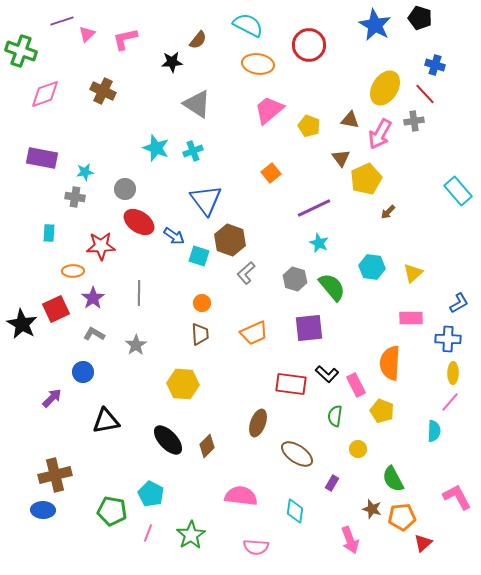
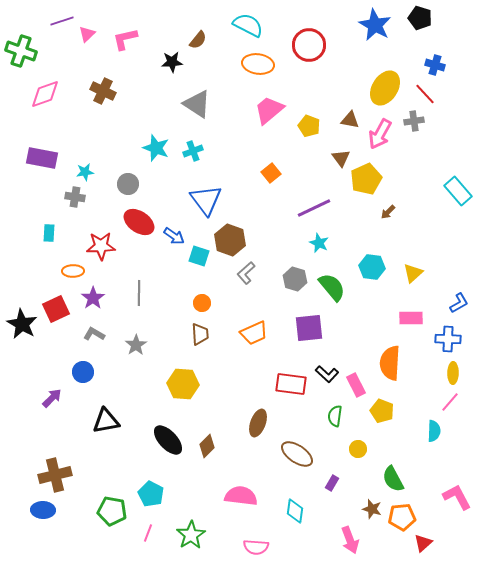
gray circle at (125, 189): moved 3 px right, 5 px up
